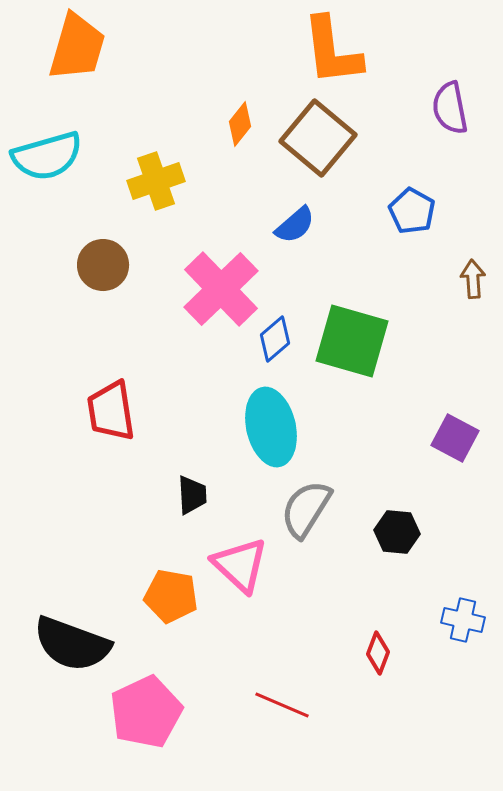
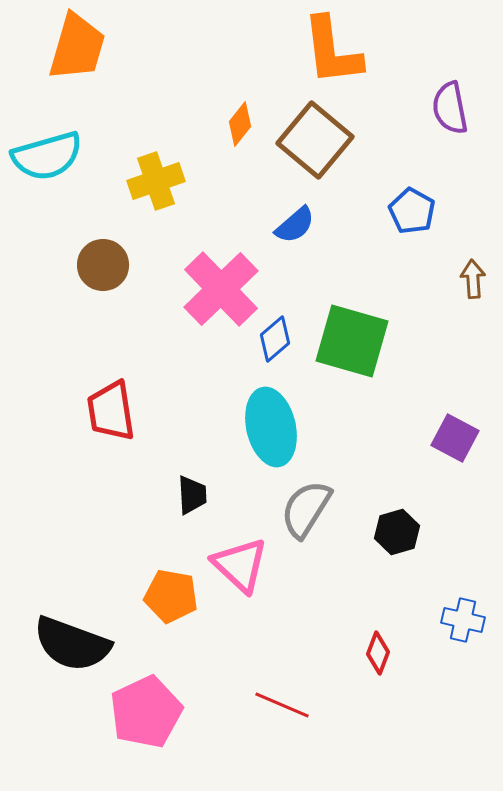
brown square: moved 3 px left, 2 px down
black hexagon: rotated 21 degrees counterclockwise
